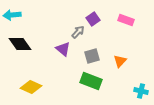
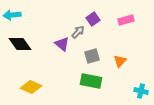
pink rectangle: rotated 35 degrees counterclockwise
purple triangle: moved 1 px left, 5 px up
green rectangle: rotated 10 degrees counterclockwise
